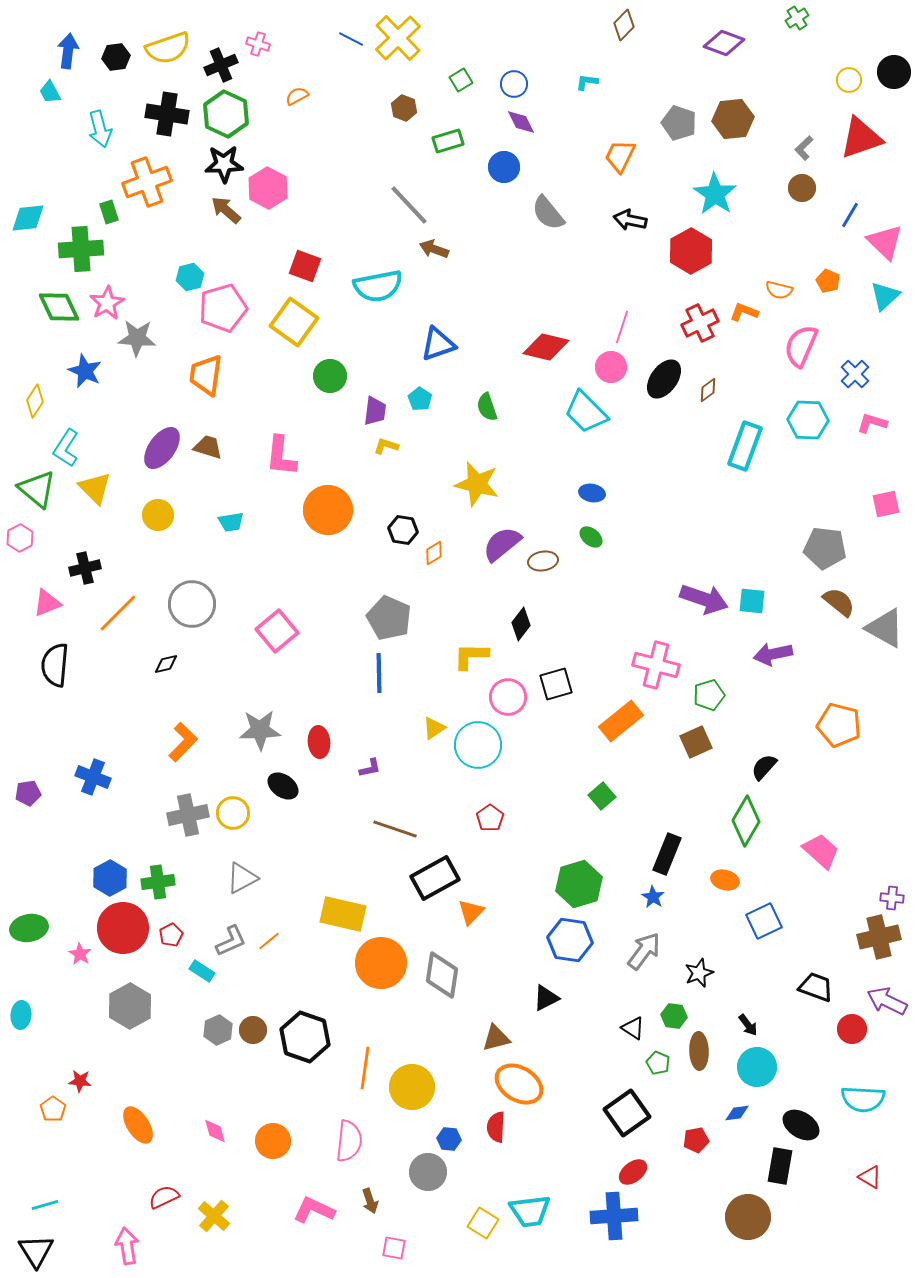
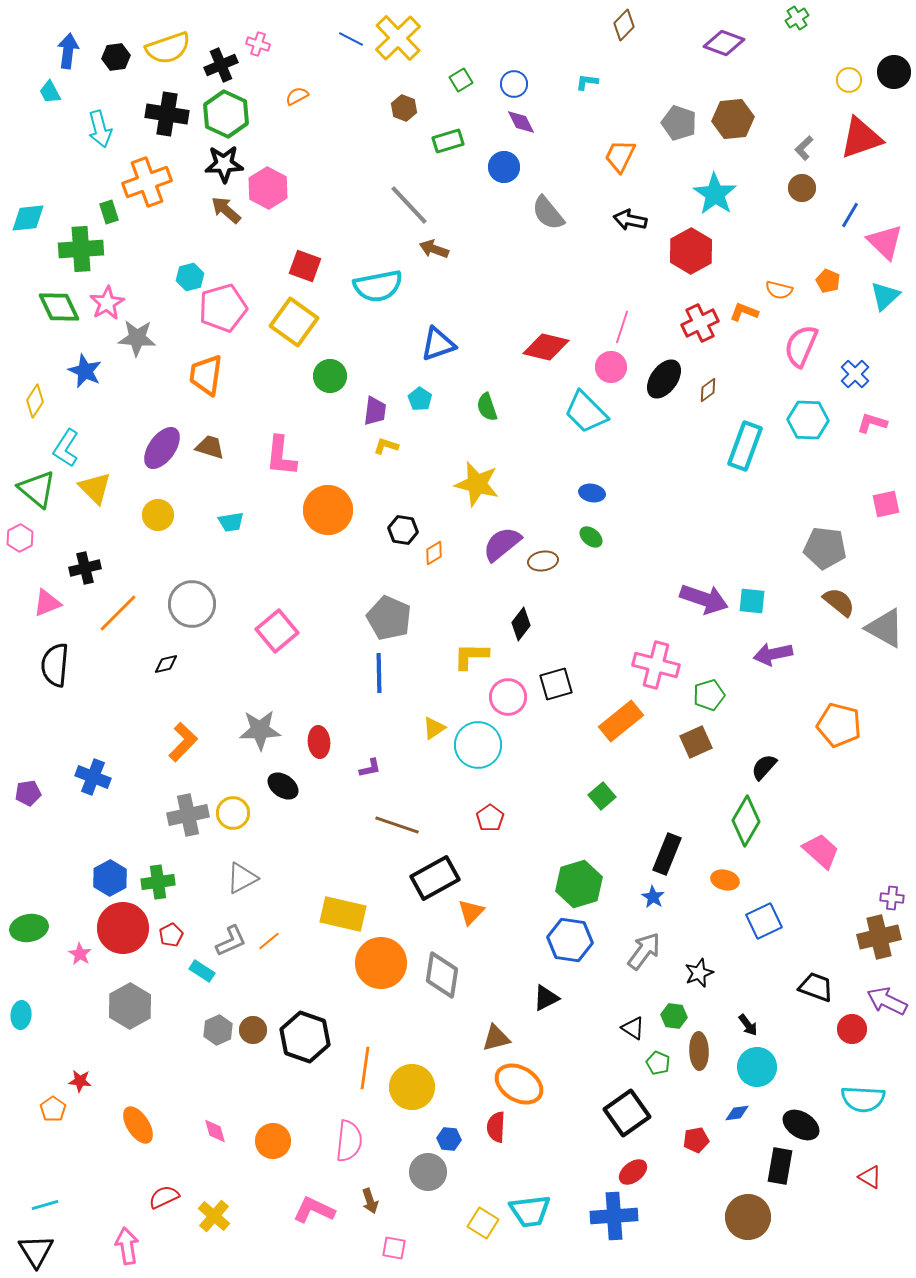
brown trapezoid at (208, 447): moved 2 px right
brown line at (395, 829): moved 2 px right, 4 px up
